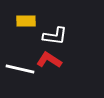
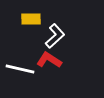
yellow rectangle: moved 5 px right, 2 px up
white L-shape: rotated 50 degrees counterclockwise
